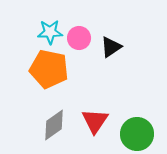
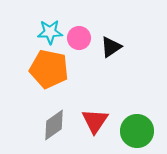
green circle: moved 3 px up
